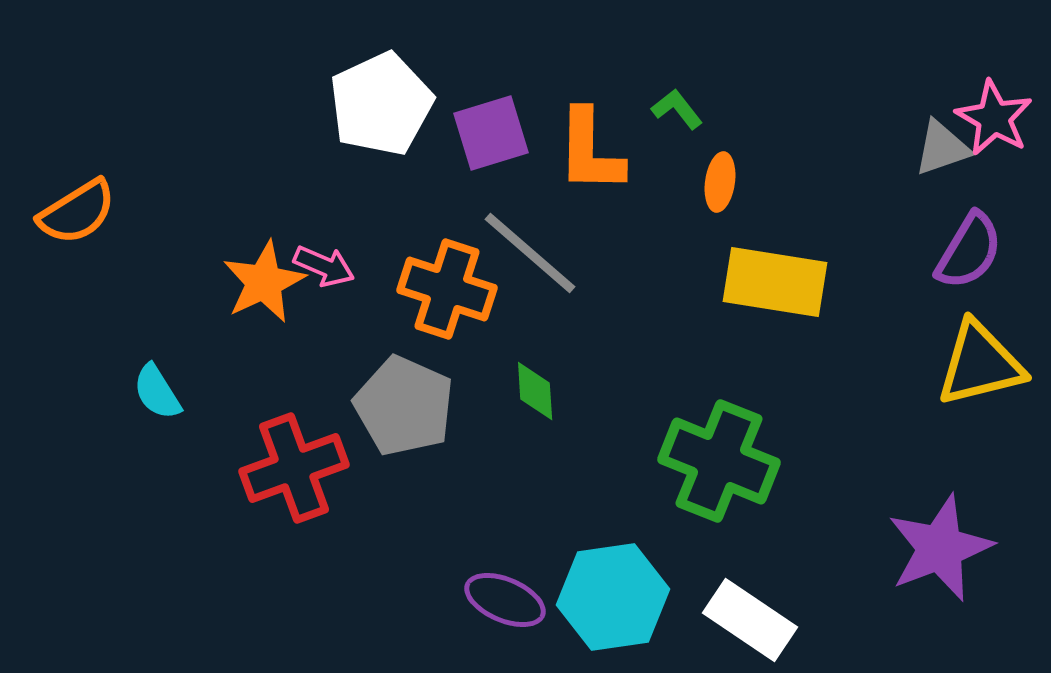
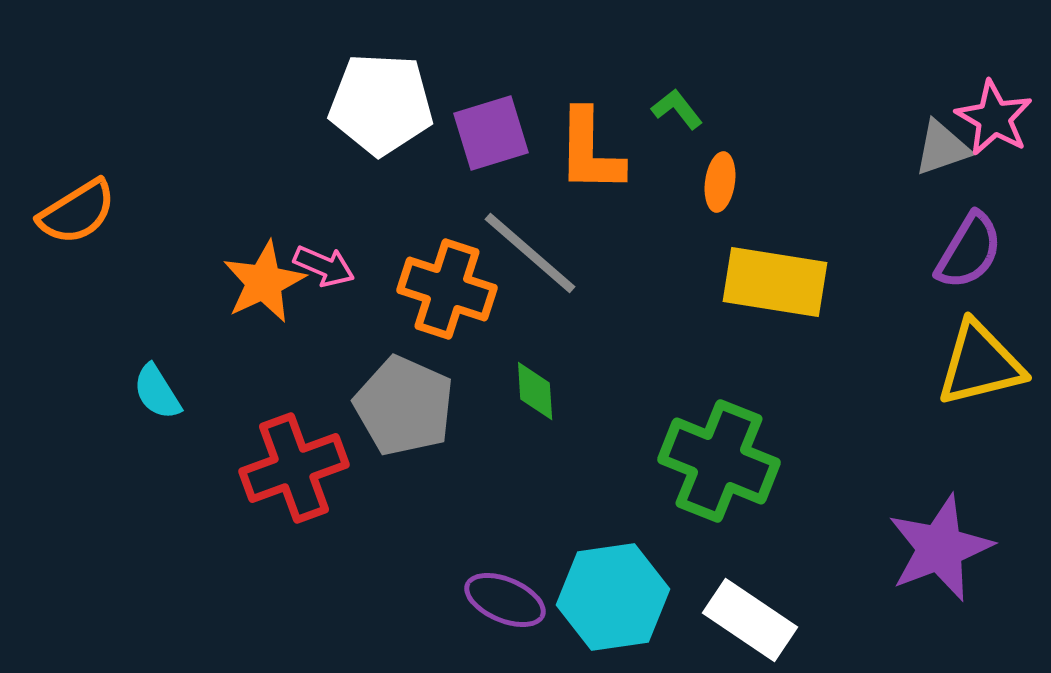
white pentagon: rotated 28 degrees clockwise
